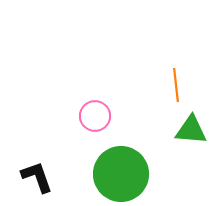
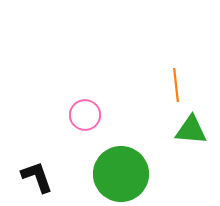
pink circle: moved 10 px left, 1 px up
